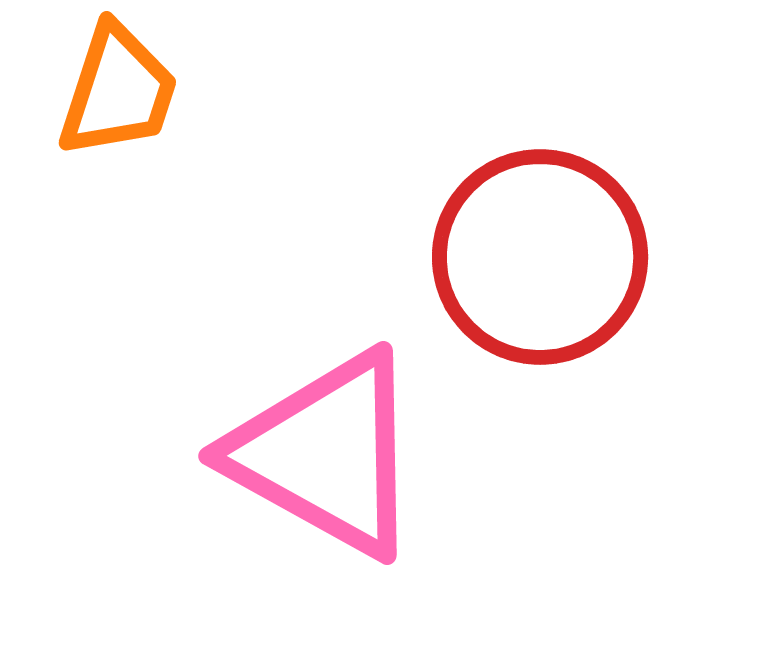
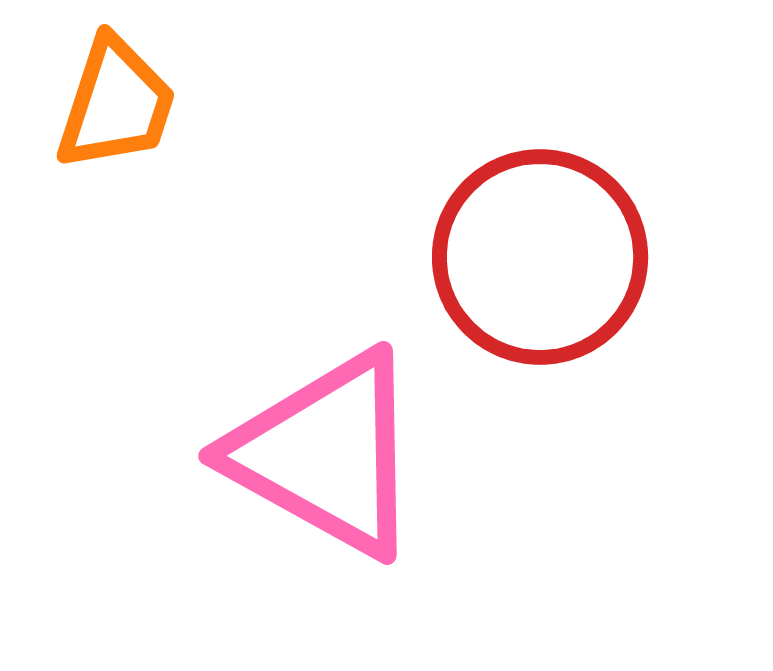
orange trapezoid: moved 2 px left, 13 px down
